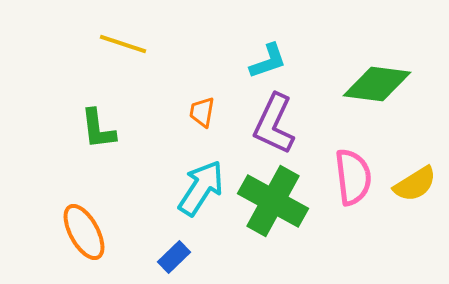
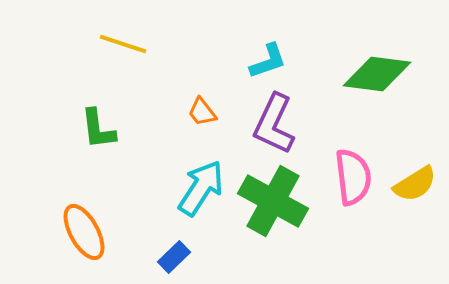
green diamond: moved 10 px up
orange trapezoid: rotated 48 degrees counterclockwise
